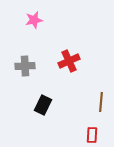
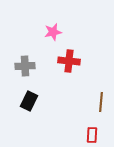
pink star: moved 19 px right, 12 px down
red cross: rotated 30 degrees clockwise
black rectangle: moved 14 px left, 4 px up
